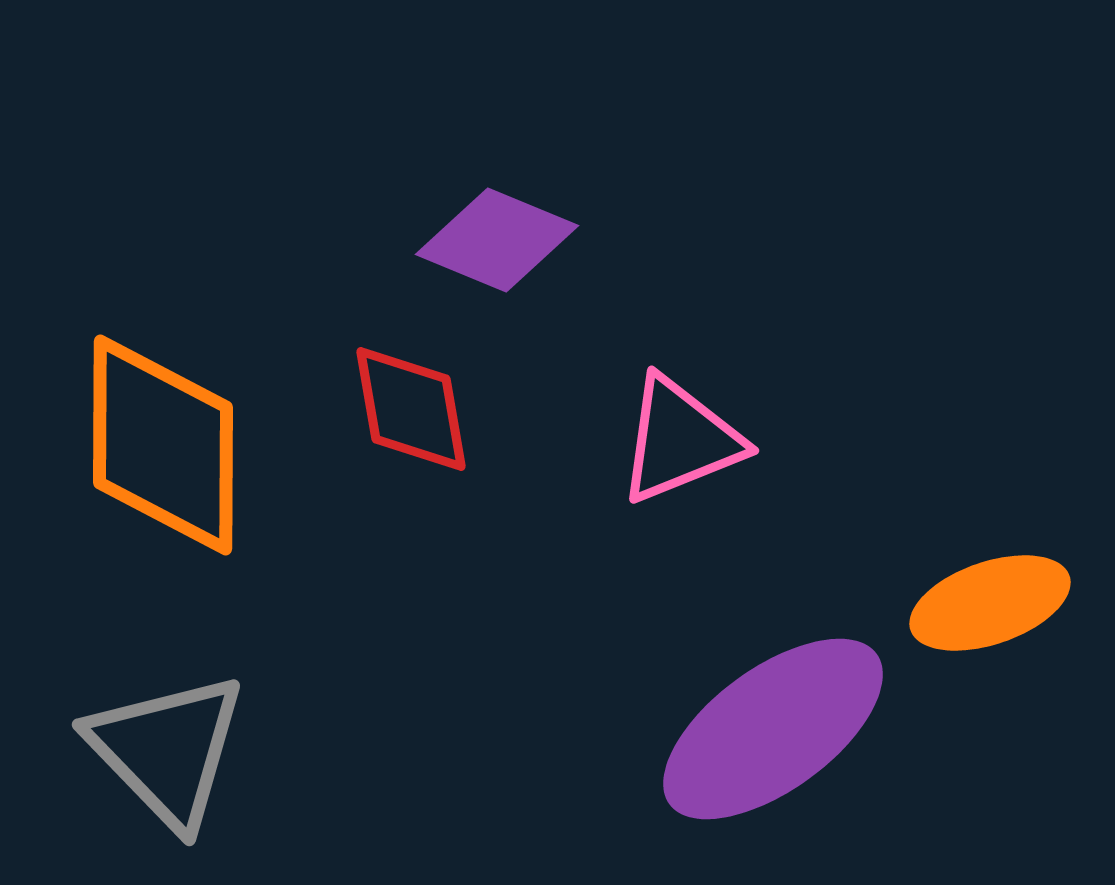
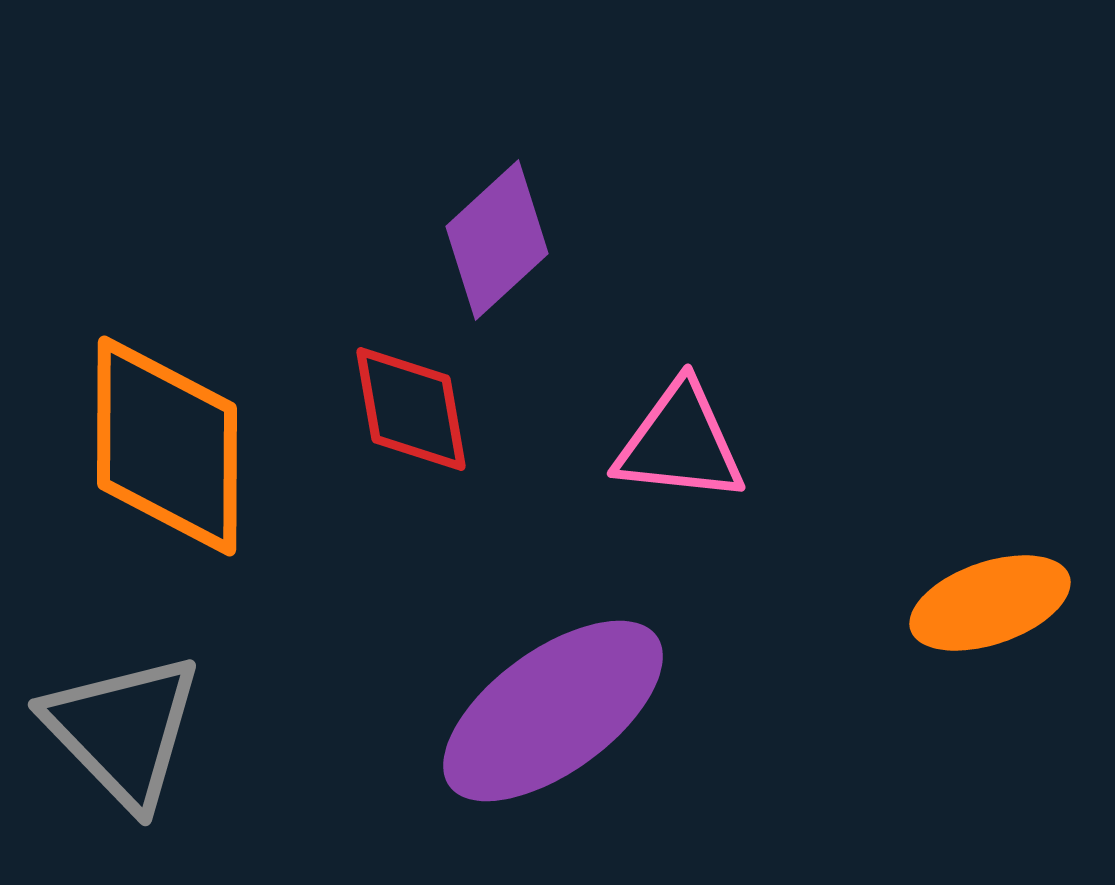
purple diamond: rotated 65 degrees counterclockwise
pink triangle: moved 3 px down; rotated 28 degrees clockwise
orange diamond: moved 4 px right, 1 px down
purple ellipse: moved 220 px left, 18 px up
gray triangle: moved 44 px left, 20 px up
